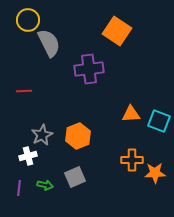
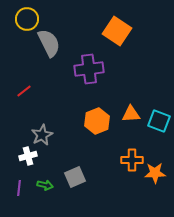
yellow circle: moved 1 px left, 1 px up
red line: rotated 35 degrees counterclockwise
orange hexagon: moved 19 px right, 15 px up
